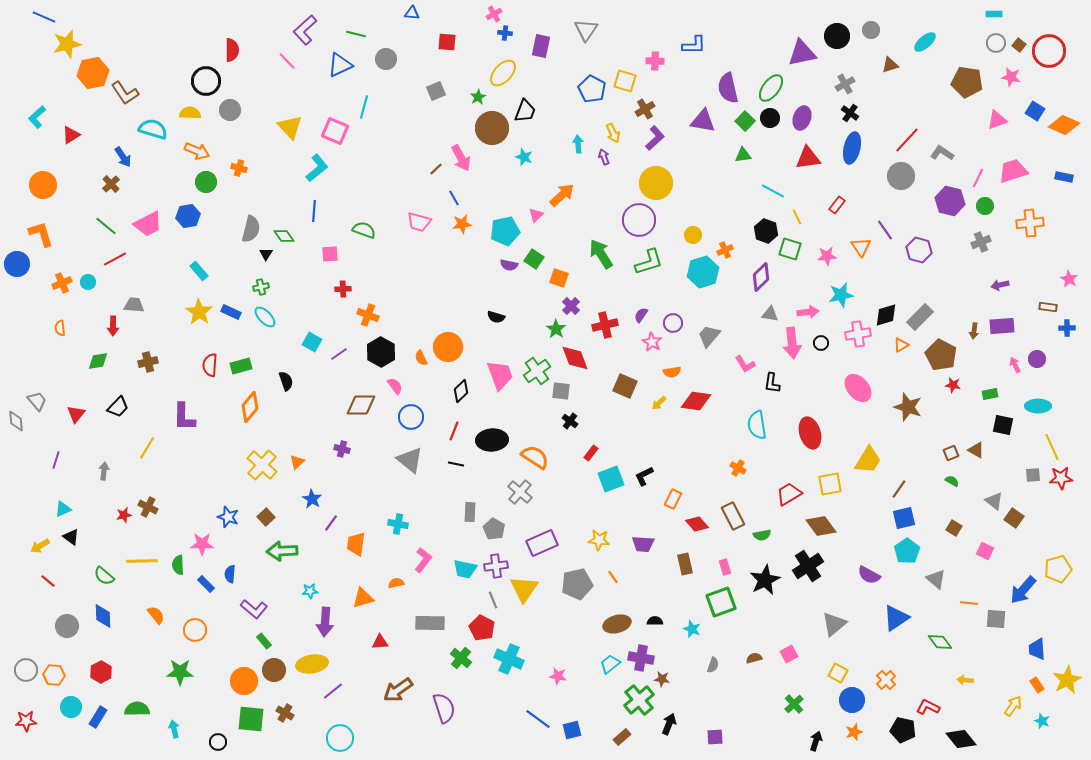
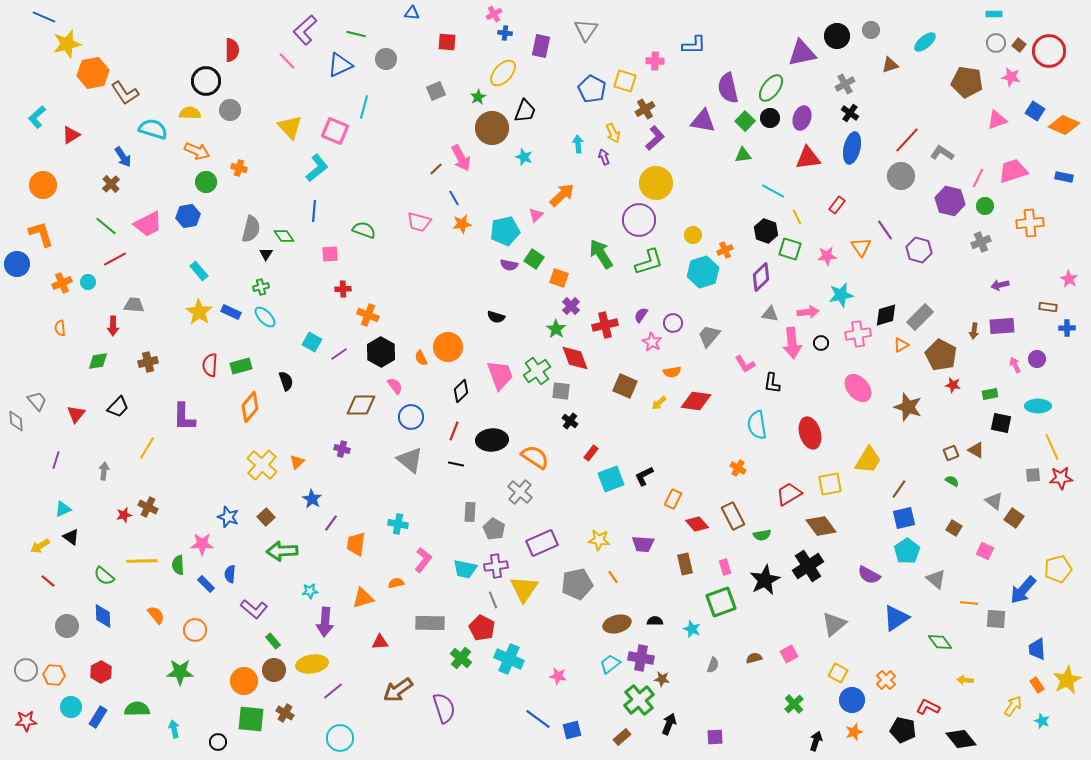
black square at (1003, 425): moved 2 px left, 2 px up
green rectangle at (264, 641): moved 9 px right
